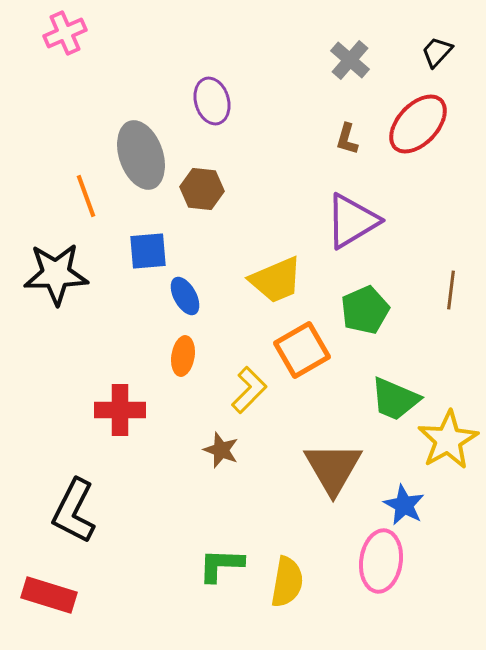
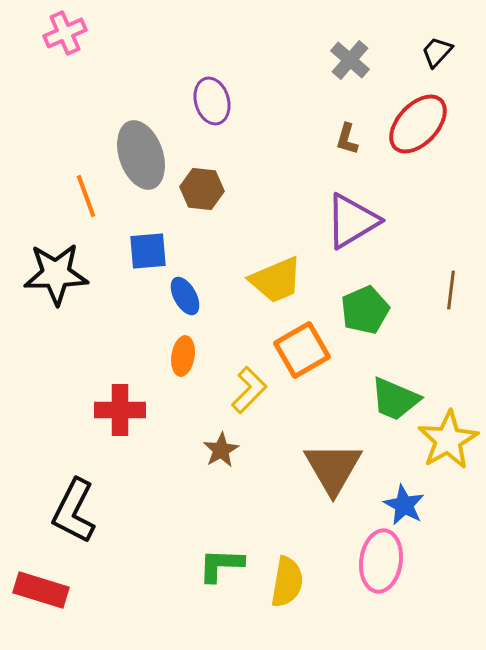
brown star: rotated 21 degrees clockwise
red rectangle: moved 8 px left, 5 px up
